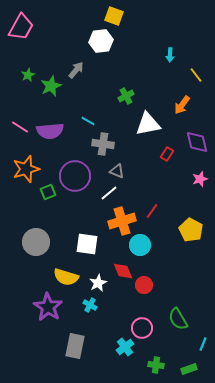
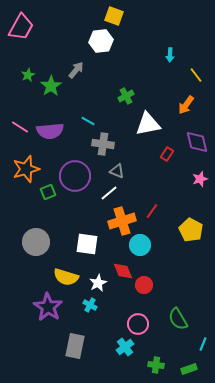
green star at (51, 86): rotated 10 degrees counterclockwise
orange arrow at (182, 105): moved 4 px right
pink circle at (142, 328): moved 4 px left, 4 px up
